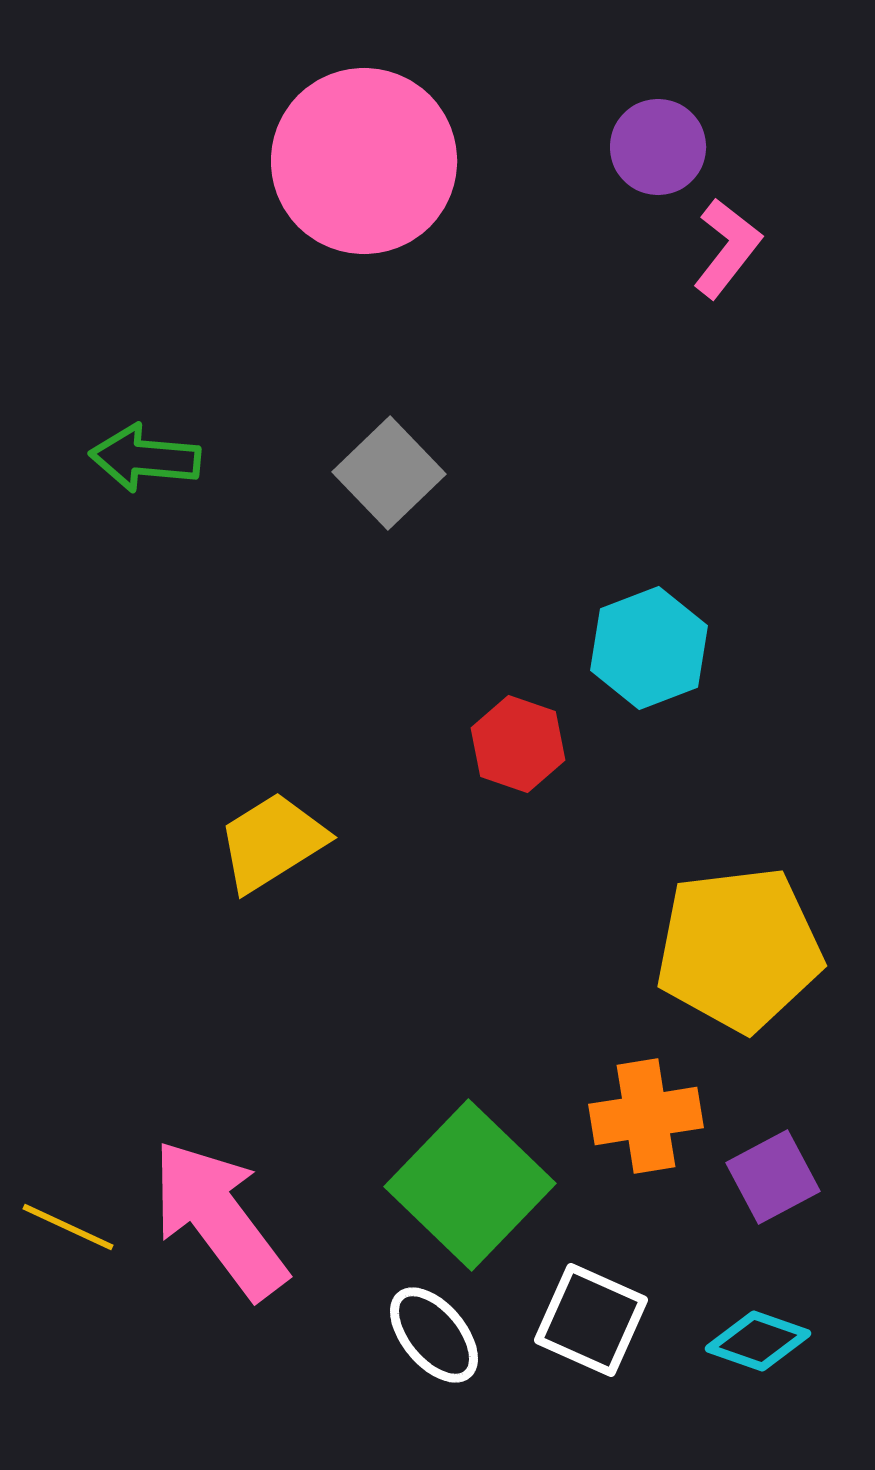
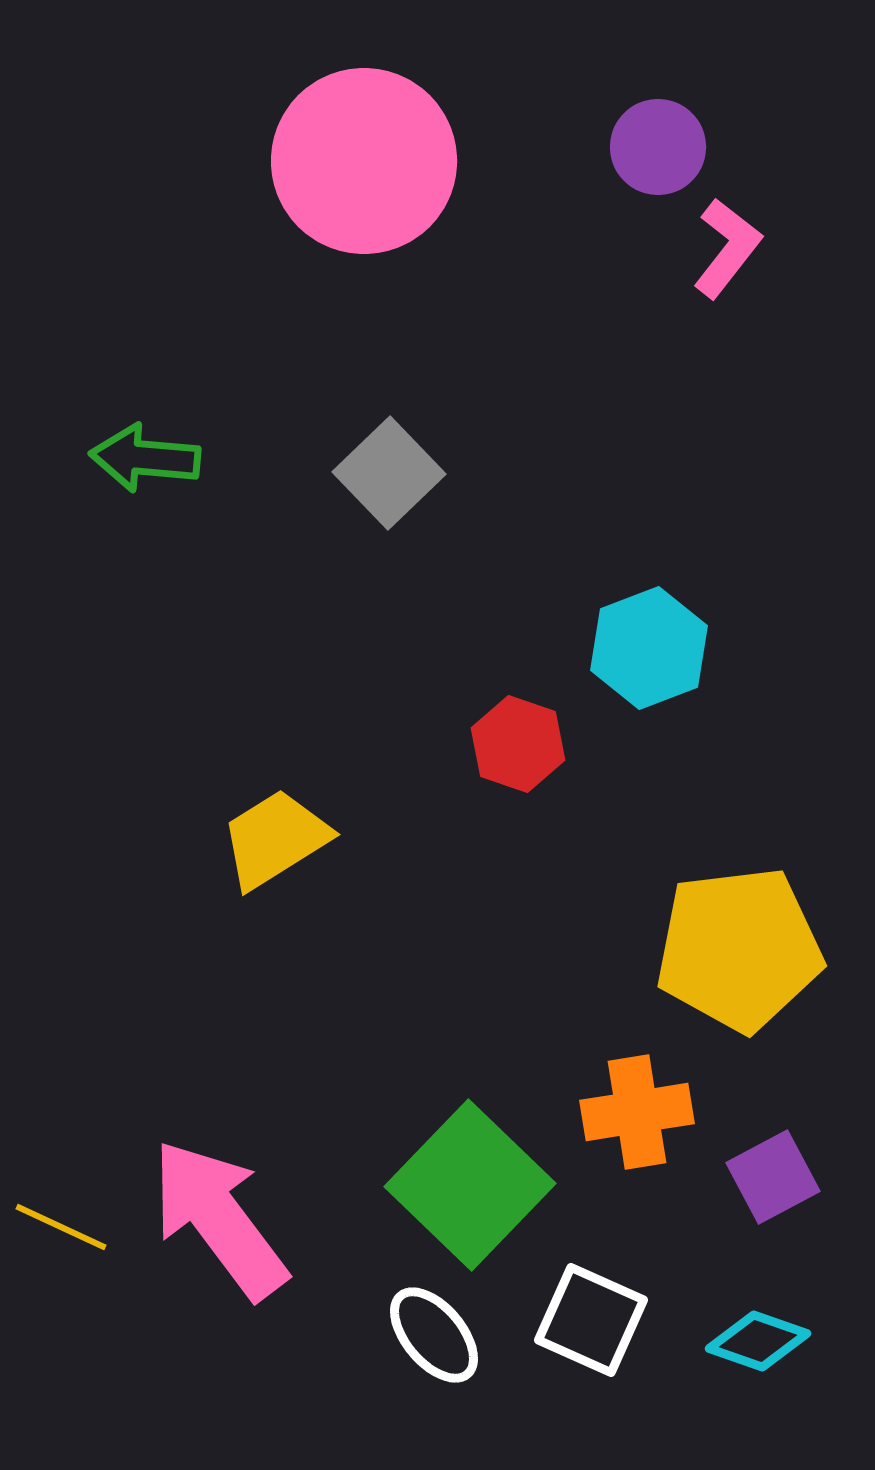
yellow trapezoid: moved 3 px right, 3 px up
orange cross: moved 9 px left, 4 px up
yellow line: moved 7 px left
